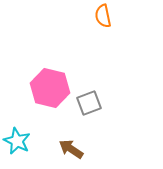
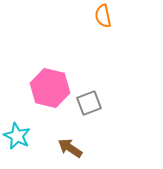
cyan star: moved 5 px up
brown arrow: moved 1 px left, 1 px up
